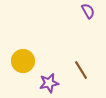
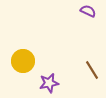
purple semicircle: rotated 35 degrees counterclockwise
brown line: moved 11 px right
